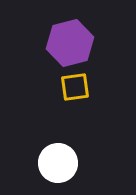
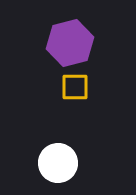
yellow square: rotated 8 degrees clockwise
